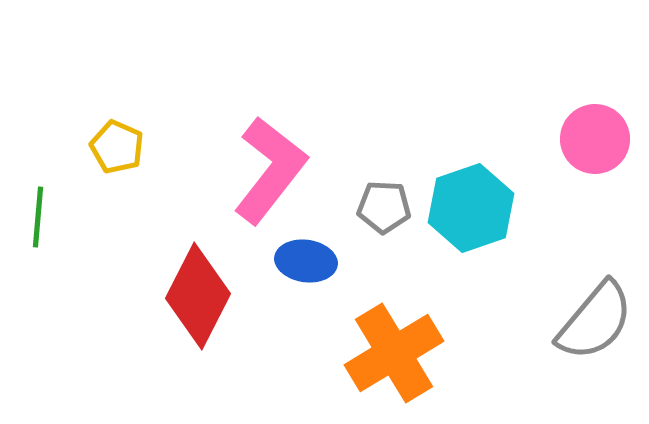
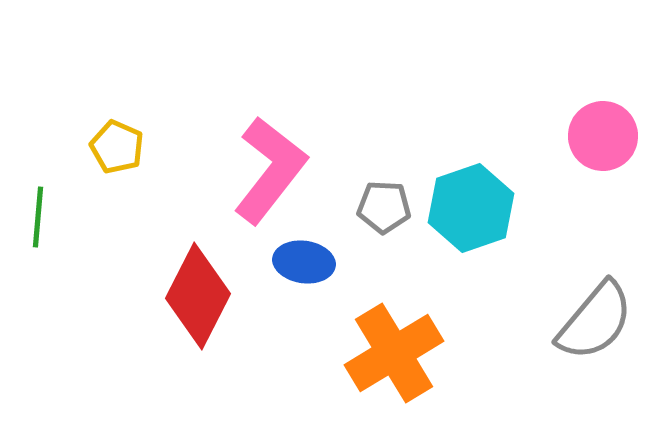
pink circle: moved 8 px right, 3 px up
blue ellipse: moved 2 px left, 1 px down
